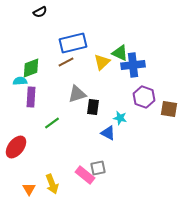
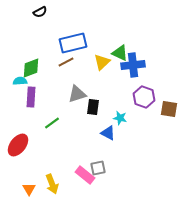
red ellipse: moved 2 px right, 2 px up
